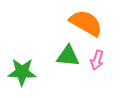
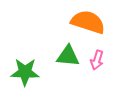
orange semicircle: moved 2 px right, 1 px up; rotated 12 degrees counterclockwise
green star: moved 3 px right
